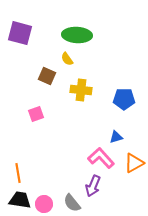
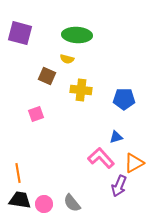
yellow semicircle: rotated 40 degrees counterclockwise
purple arrow: moved 26 px right
